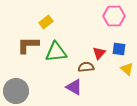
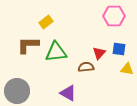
yellow triangle: rotated 32 degrees counterclockwise
purple triangle: moved 6 px left, 6 px down
gray circle: moved 1 px right
